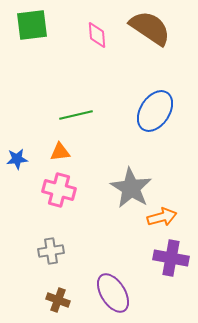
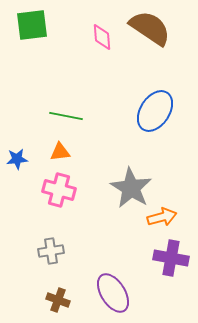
pink diamond: moved 5 px right, 2 px down
green line: moved 10 px left, 1 px down; rotated 24 degrees clockwise
